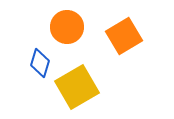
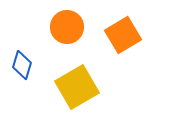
orange square: moved 1 px left, 1 px up
blue diamond: moved 18 px left, 2 px down
